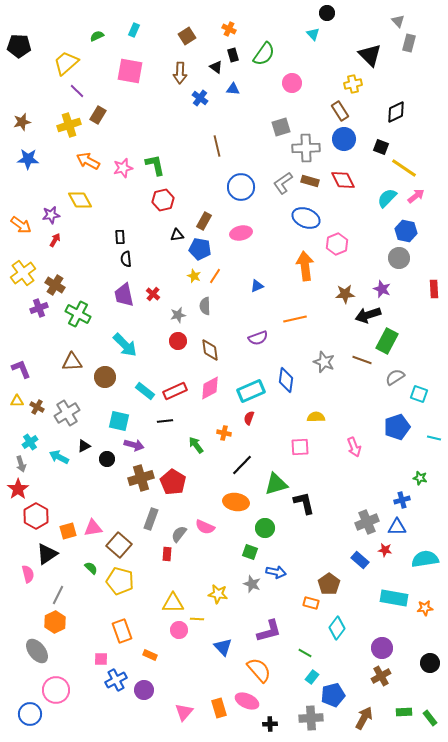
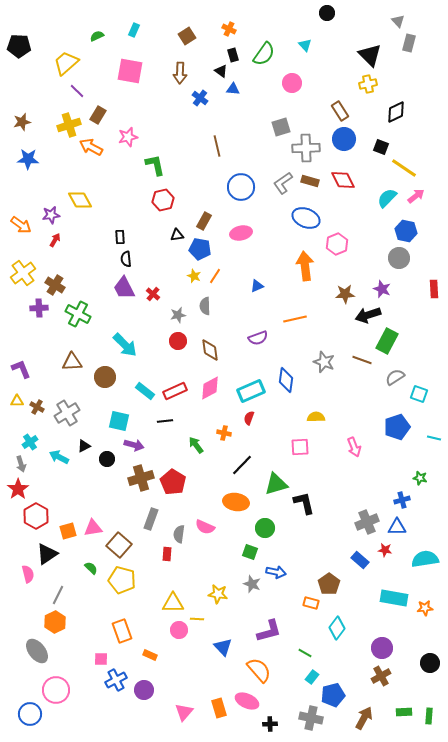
cyan triangle at (313, 34): moved 8 px left, 11 px down
black triangle at (216, 67): moved 5 px right, 4 px down
yellow cross at (353, 84): moved 15 px right
orange arrow at (88, 161): moved 3 px right, 14 px up
pink star at (123, 168): moved 5 px right, 31 px up
purple trapezoid at (124, 295): moved 7 px up; rotated 15 degrees counterclockwise
purple cross at (39, 308): rotated 18 degrees clockwise
gray semicircle at (179, 534): rotated 30 degrees counterclockwise
yellow pentagon at (120, 581): moved 2 px right, 1 px up
gray cross at (311, 718): rotated 15 degrees clockwise
green rectangle at (430, 718): moved 1 px left, 2 px up; rotated 42 degrees clockwise
